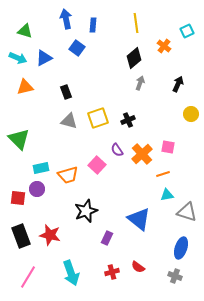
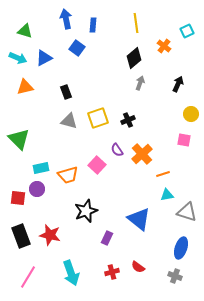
pink square at (168, 147): moved 16 px right, 7 px up
